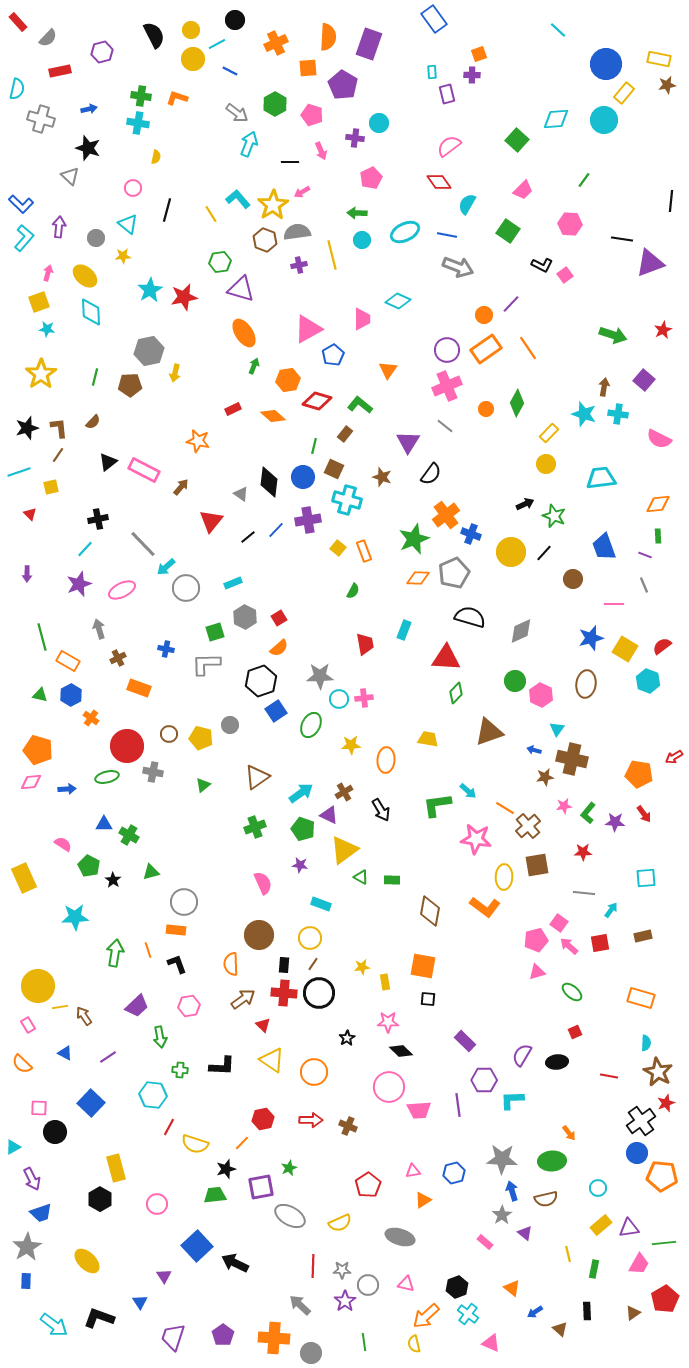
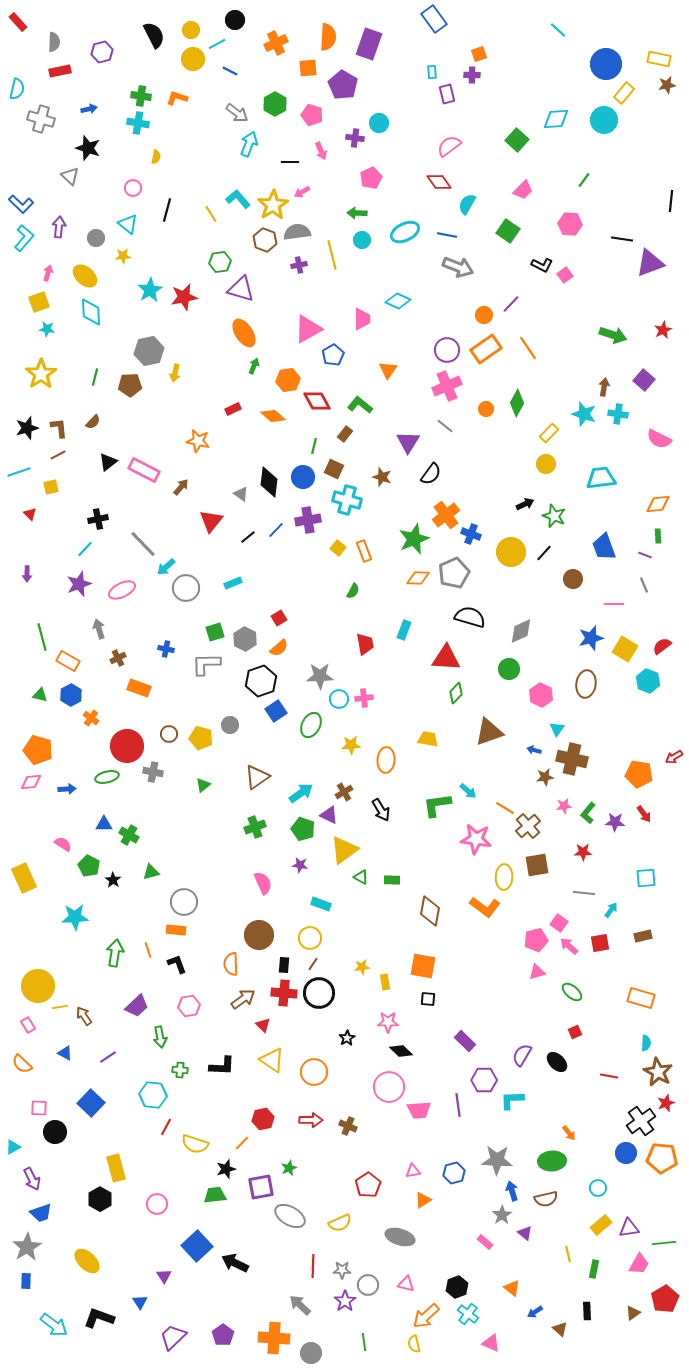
gray semicircle at (48, 38): moved 6 px right, 4 px down; rotated 42 degrees counterclockwise
red diamond at (317, 401): rotated 44 degrees clockwise
brown line at (58, 455): rotated 28 degrees clockwise
gray hexagon at (245, 617): moved 22 px down
green circle at (515, 681): moved 6 px left, 12 px up
black ellipse at (557, 1062): rotated 50 degrees clockwise
red line at (169, 1127): moved 3 px left
blue circle at (637, 1153): moved 11 px left
gray star at (502, 1159): moved 5 px left, 1 px down
orange pentagon at (662, 1176): moved 18 px up
purple trapezoid at (173, 1337): rotated 28 degrees clockwise
